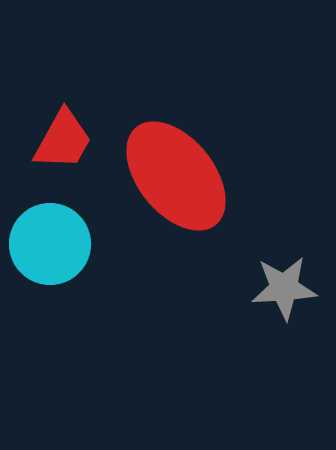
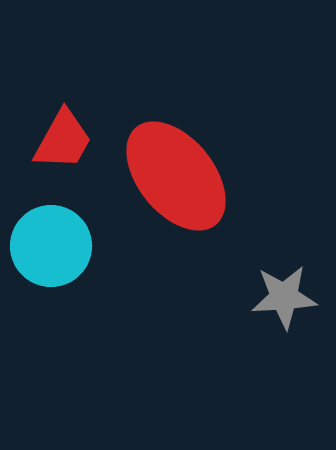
cyan circle: moved 1 px right, 2 px down
gray star: moved 9 px down
